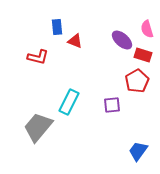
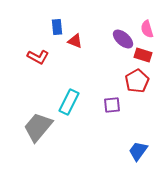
purple ellipse: moved 1 px right, 1 px up
red L-shape: rotated 15 degrees clockwise
